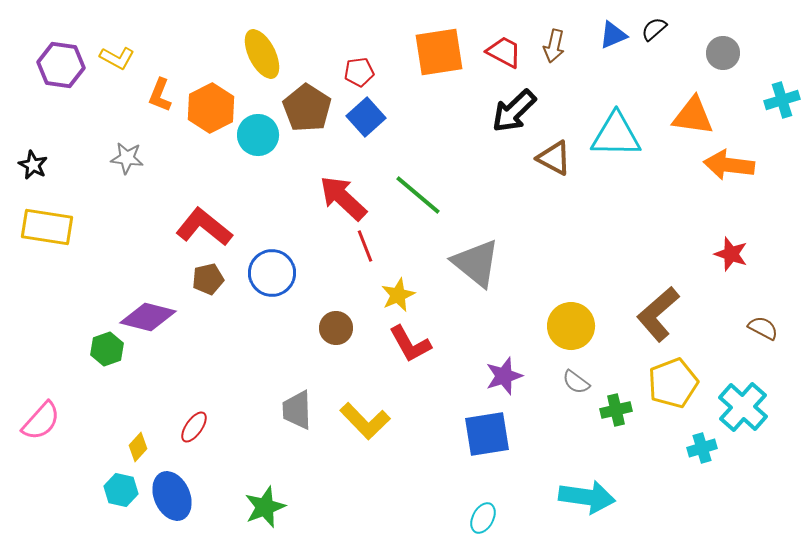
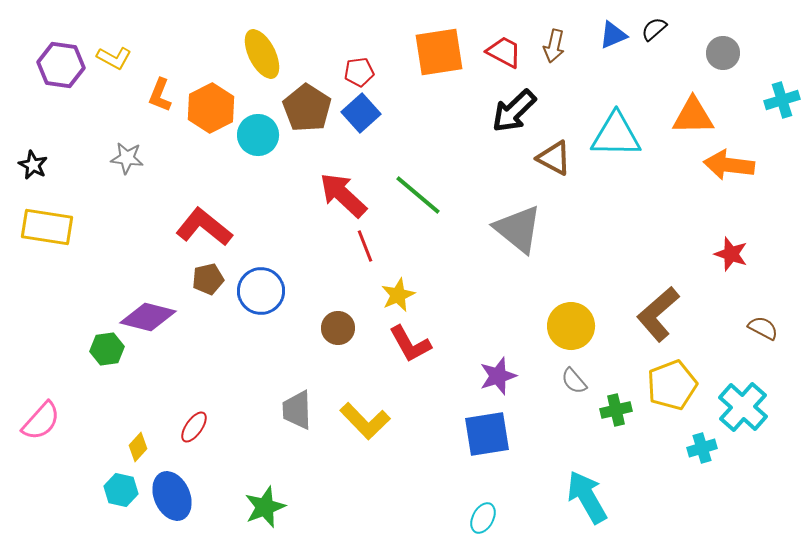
yellow L-shape at (117, 58): moved 3 px left
orange triangle at (693, 116): rotated 9 degrees counterclockwise
blue square at (366, 117): moved 5 px left, 4 px up
red arrow at (343, 198): moved 3 px up
gray triangle at (476, 263): moved 42 px right, 34 px up
blue circle at (272, 273): moved 11 px left, 18 px down
brown circle at (336, 328): moved 2 px right
green hexagon at (107, 349): rotated 12 degrees clockwise
purple star at (504, 376): moved 6 px left
gray semicircle at (576, 382): moved 2 px left, 1 px up; rotated 12 degrees clockwise
yellow pentagon at (673, 383): moved 1 px left, 2 px down
cyan arrow at (587, 497): rotated 128 degrees counterclockwise
